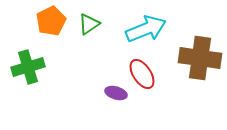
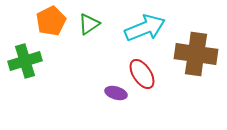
cyan arrow: moved 1 px left, 1 px up
brown cross: moved 4 px left, 4 px up
green cross: moved 3 px left, 6 px up
